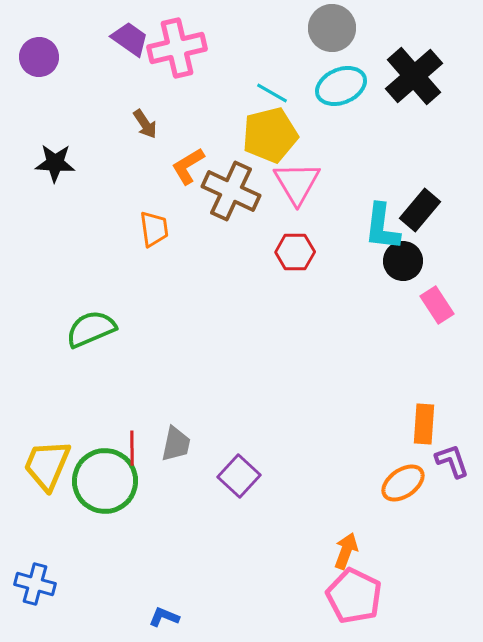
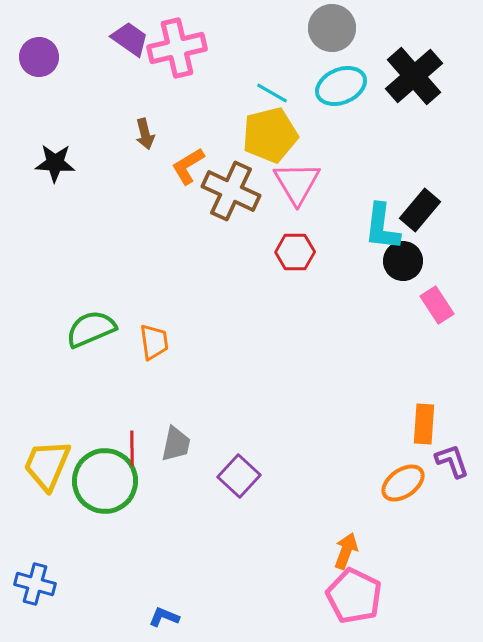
brown arrow: moved 10 px down; rotated 20 degrees clockwise
orange trapezoid: moved 113 px down
